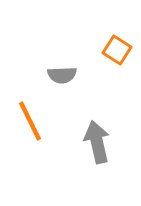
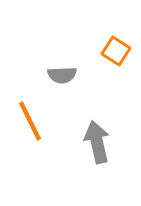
orange square: moved 1 px left, 1 px down
